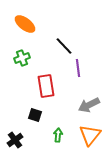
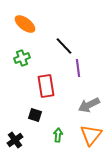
orange triangle: moved 1 px right
